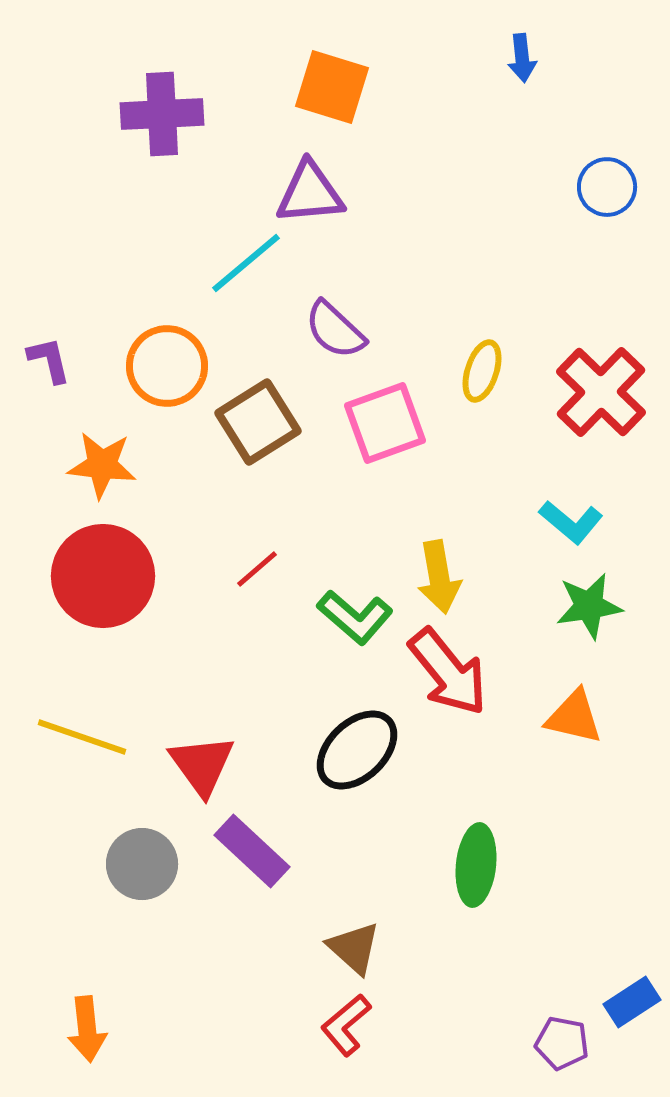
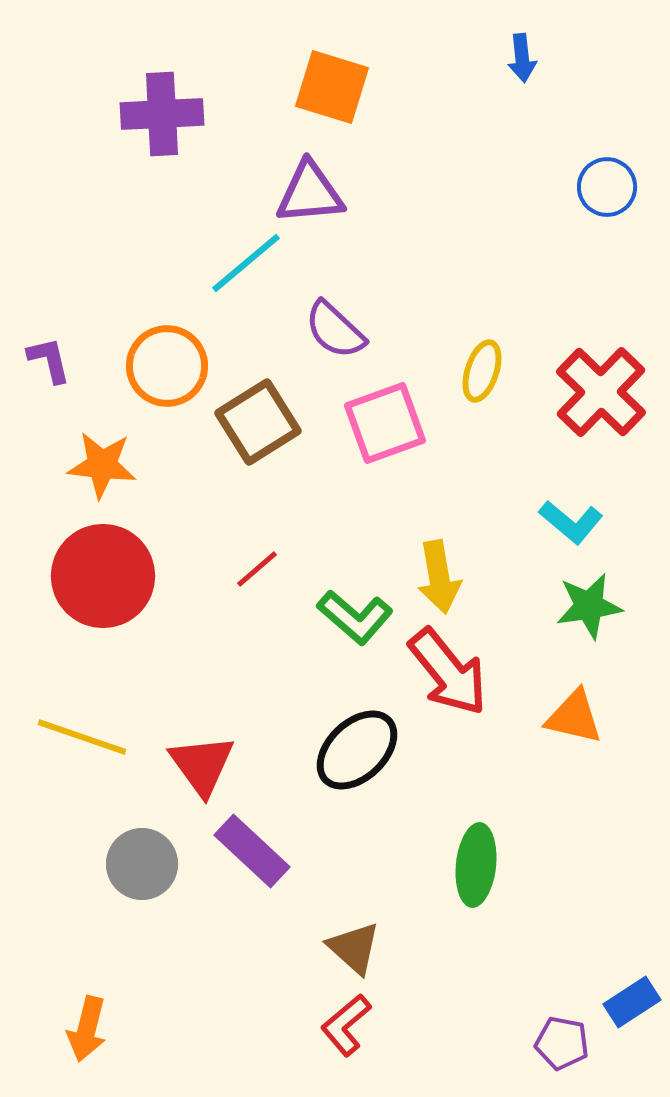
orange arrow: rotated 20 degrees clockwise
